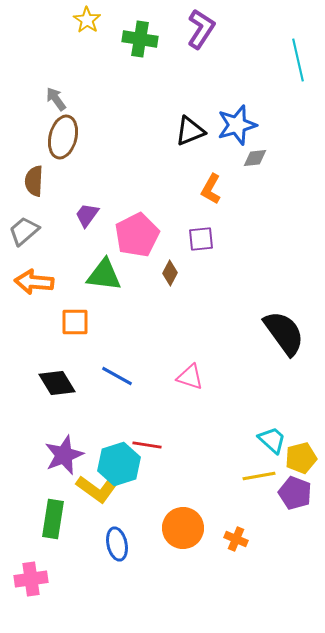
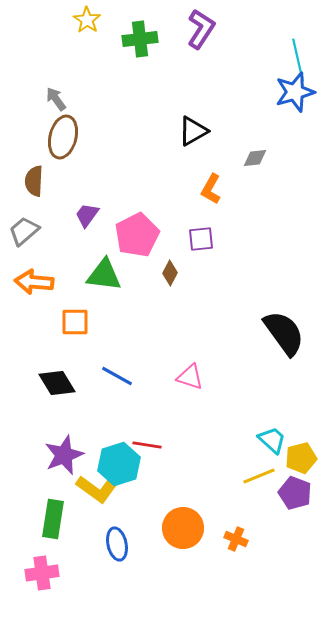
green cross: rotated 16 degrees counterclockwise
blue star: moved 58 px right, 33 px up
black triangle: moved 3 px right; rotated 8 degrees counterclockwise
yellow line: rotated 12 degrees counterclockwise
pink cross: moved 11 px right, 6 px up
